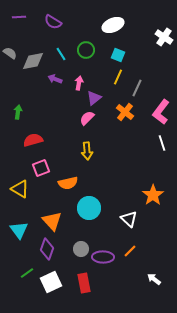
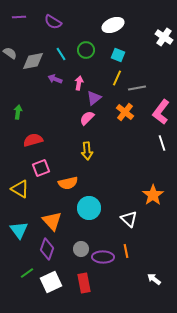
yellow line: moved 1 px left, 1 px down
gray line: rotated 54 degrees clockwise
orange line: moved 4 px left; rotated 56 degrees counterclockwise
